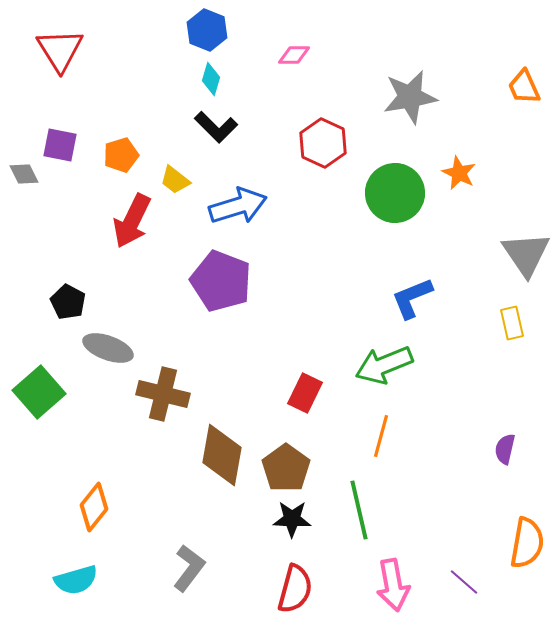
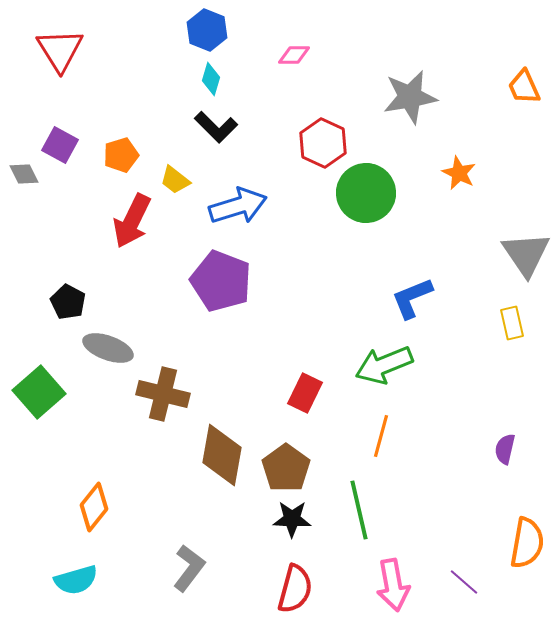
purple square: rotated 18 degrees clockwise
green circle: moved 29 px left
